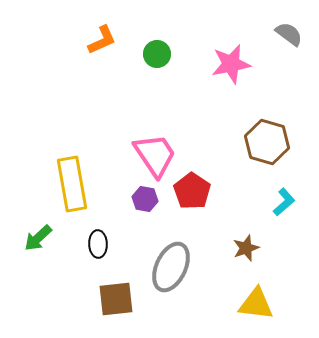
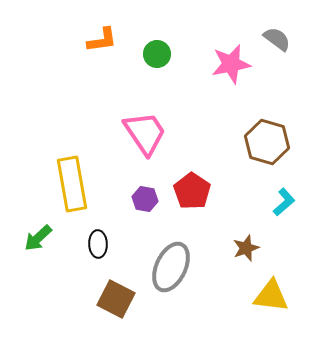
gray semicircle: moved 12 px left, 5 px down
orange L-shape: rotated 16 degrees clockwise
pink trapezoid: moved 10 px left, 22 px up
brown square: rotated 33 degrees clockwise
yellow triangle: moved 15 px right, 8 px up
